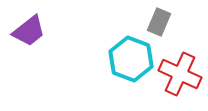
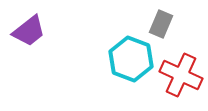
gray rectangle: moved 2 px right, 2 px down
red cross: moved 1 px right, 1 px down
